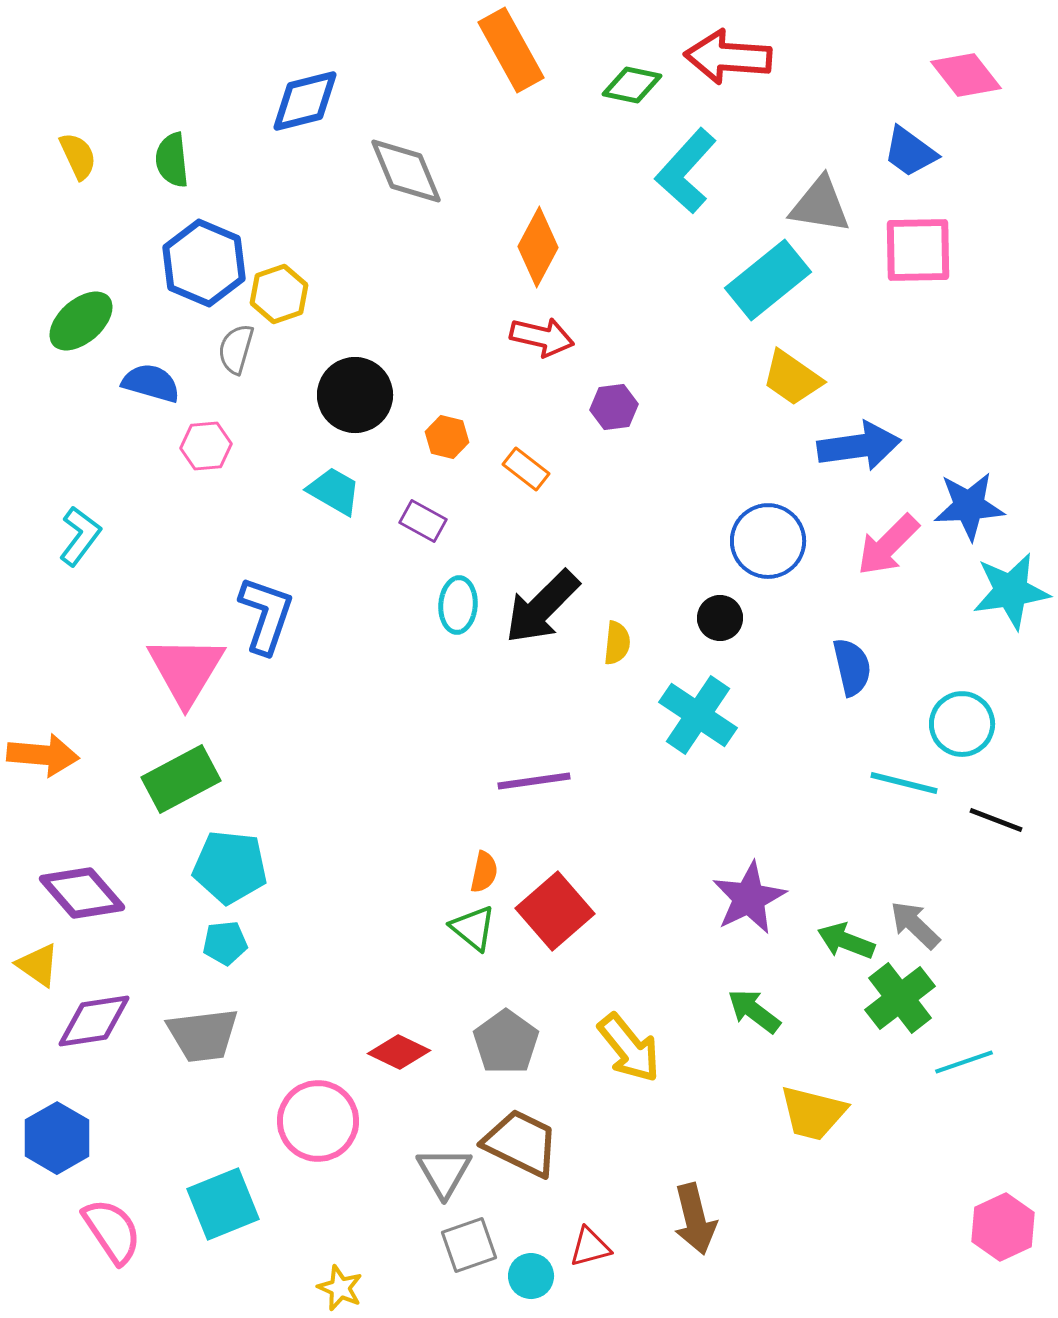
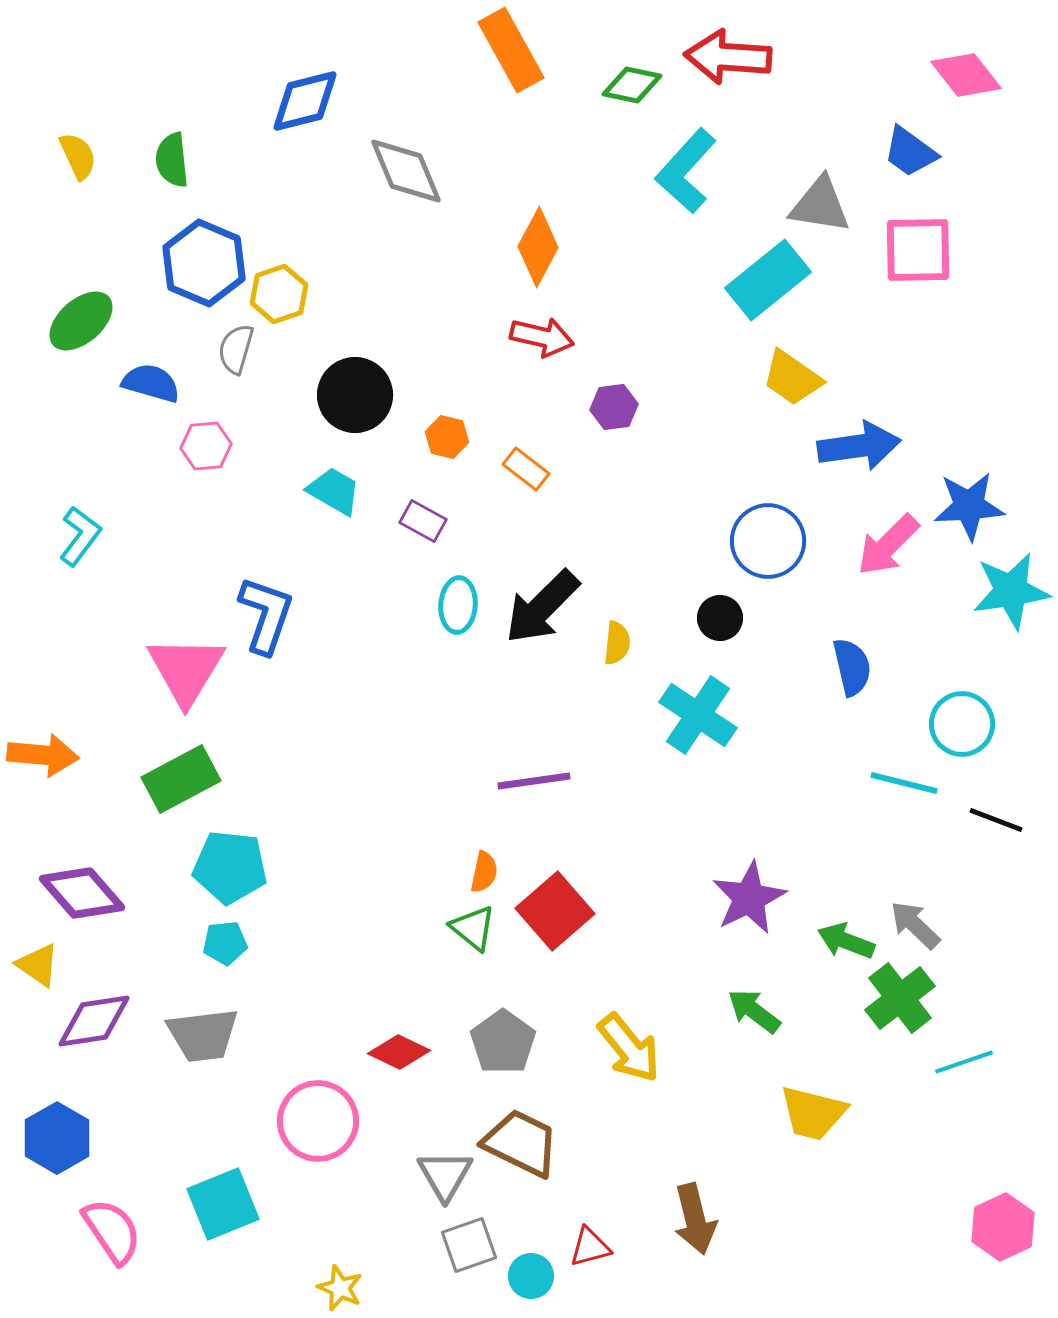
gray pentagon at (506, 1042): moved 3 px left
gray triangle at (444, 1172): moved 1 px right, 3 px down
